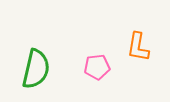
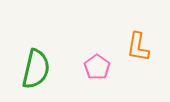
pink pentagon: rotated 30 degrees counterclockwise
